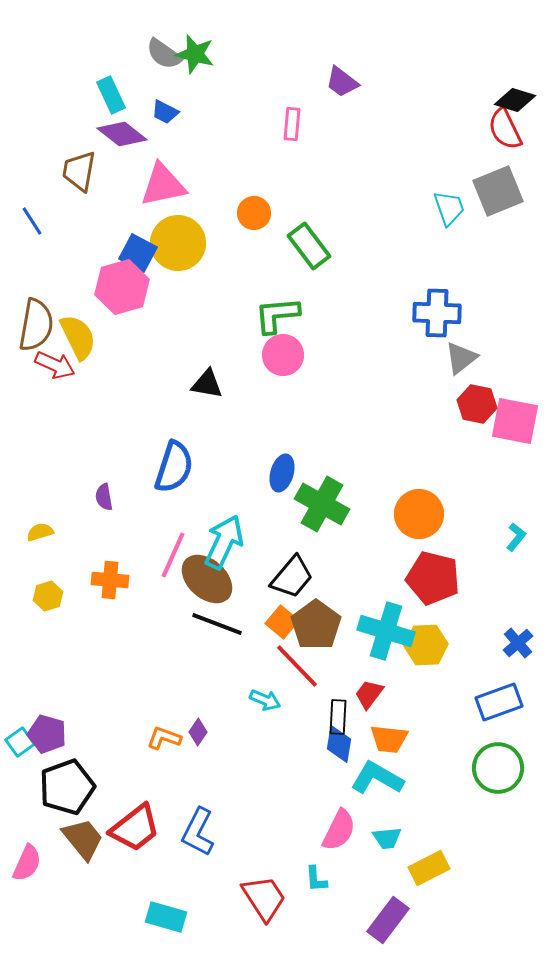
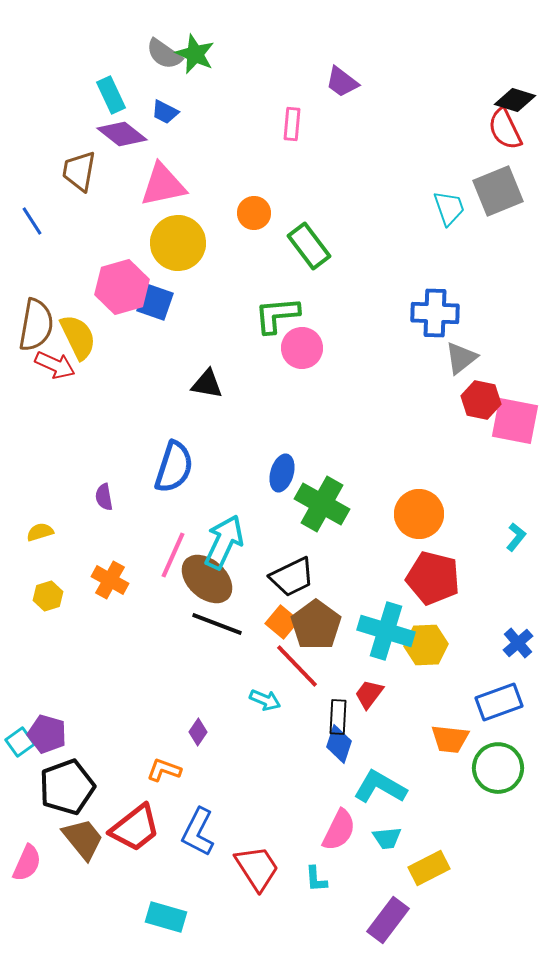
green star at (195, 54): rotated 9 degrees clockwise
blue square at (138, 253): moved 17 px right, 49 px down; rotated 9 degrees counterclockwise
blue cross at (437, 313): moved 2 px left
pink circle at (283, 355): moved 19 px right, 7 px up
red hexagon at (477, 404): moved 4 px right, 4 px up
black trapezoid at (292, 577): rotated 24 degrees clockwise
orange cross at (110, 580): rotated 24 degrees clockwise
orange L-shape at (164, 738): moved 32 px down
orange trapezoid at (389, 739): moved 61 px right
blue diamond at (339, 744): rotated 9 degrees clockwise
cyan L-shape at (377, 778): moved 3 px right, 9 px down
red trapezoid at (264, 898): moved 7 px left, 30 px up
